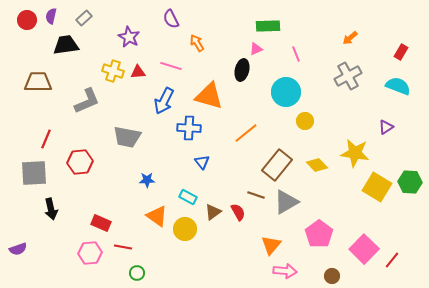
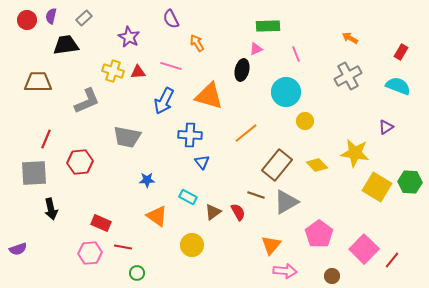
orange arrow at (350, 38): rotated 70 degrees clockwise
blue cross at (189, 128): moved 1 px right, 7 px down
yellow circle at (185, 229): moved 7 px right, 16 px down
